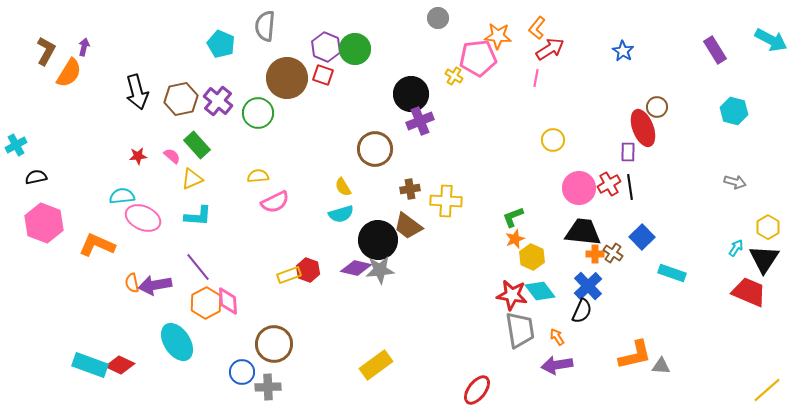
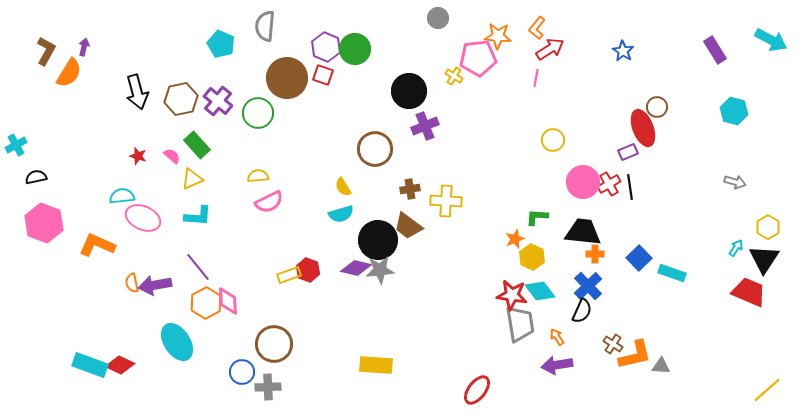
black circle at (411, 94): moved 2 px left, 3 px up
purple cross at (420, 121): moved 5 px right, 5 px down
purple rectangle at (628, 152): rotated 66 degrees clockwise
red star at (138, 156): rotated 24 degrees clockwise
pink circle at (579, 188): moved 4 px right, 6 px up
pink semicircle at (275, 202): moved 6 px left
green L-shape at (513, 217): moved 24 px right; rotated 25 degrees clockwise
blue square at (642, 237): moved 3 px left, 21 px down
brown cross at (613, 253): moved 91 px down
gray trapezoid at (520, 330): moved 6 px up
yellow rectangle at (376, 365): rotated 40 degrees clockwise
